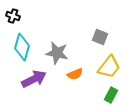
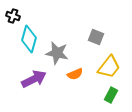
gray square: moved 4 px left
cyan diamond: moved 7 px right, 8 px up
